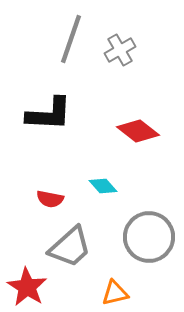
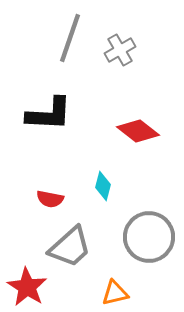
gray line: moved 1 px left, 1 px up
cyan diamond: rotated 56 degrees clockwise
